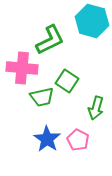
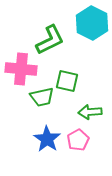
cyan hexagon: moved 2 px down; rotated 12 degrees clockwise
pink cross: moved 1 px left, 1 px down
green square: rotated 20 degrees counterclockwise
green arrow: moved 6 px left, 4 px down; rotated 70 degrees clockwise
pink pentagon: rotated 15 degrees clockwise
